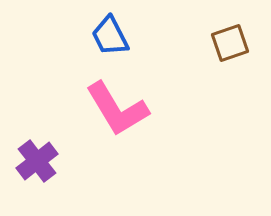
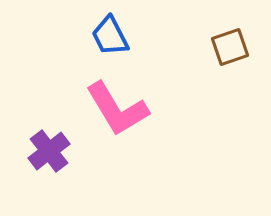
brown square: moved 4 px down
purple cross: moved 12 px right, 10 px up
